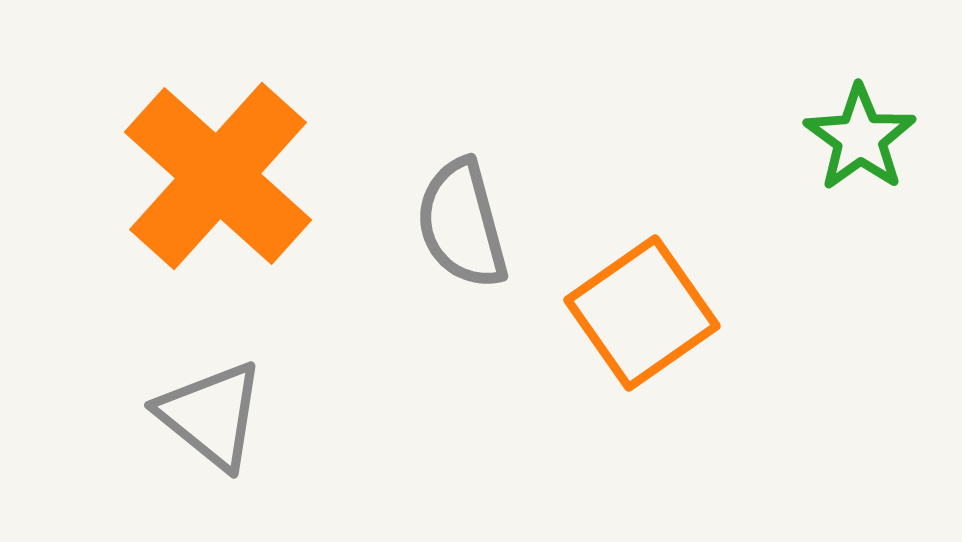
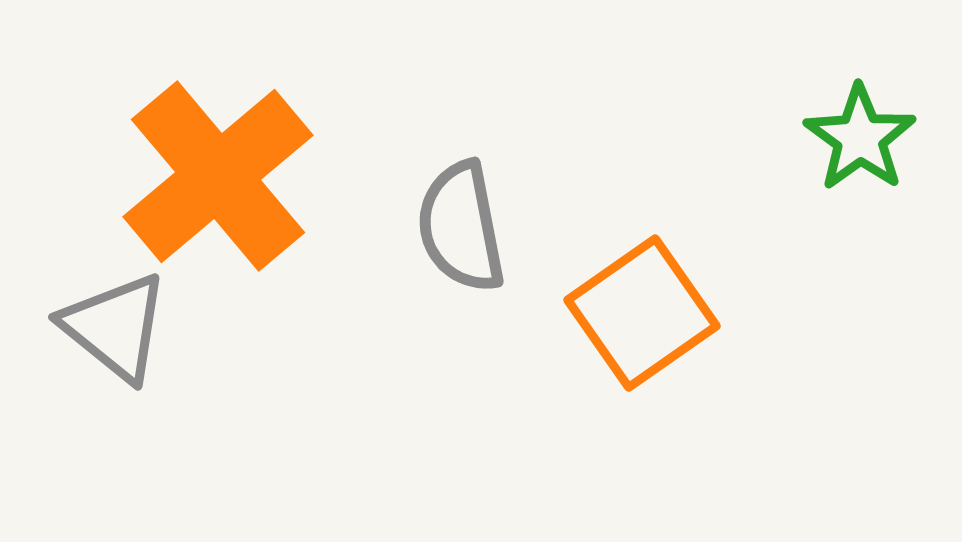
orange cross: rotated 8 degrees clockwise
gray semicircle: moved 1 px left, 3 px down; rotated 4 degrees clockwise
gray triangle: moved 96 px left, 88 px up
